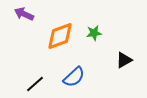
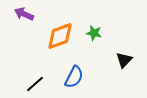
green star: rotated 21 degrees clockwise
black triangle: rotated 18 degrees counterclockwise
blue semicircle: rotated 20 degrees counterclockwise
